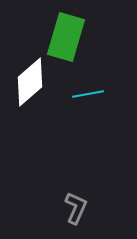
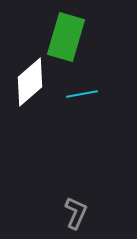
cyan line: moved 6 px left
gray L-shape: moved 5 px down
